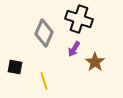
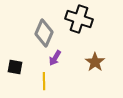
purple arrow: moved 19 px left, 9 px down
yellow line: rotated 18 degrees clockwise
